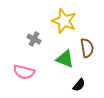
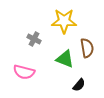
yellow star: rotated 20 degrees counterclockwise
